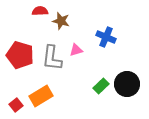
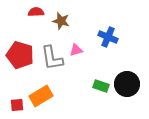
red semicircle: moved 4 px left, 1 px down
blue cross: moved 2 px right
gray L-shape: rotated 16 degrees counterclockwise
green rectangle: rotated 63 degrees clockwise
red square: moved 1 px right; rotated 32 degrees clockwise
